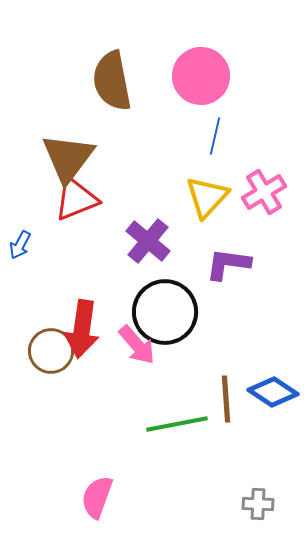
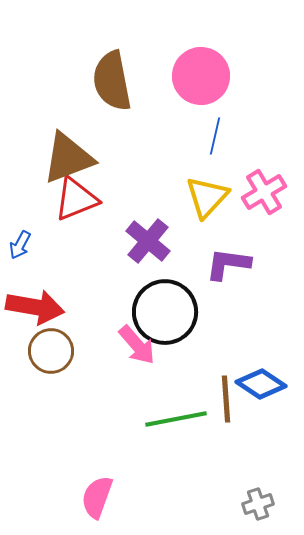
brown triangle: rotated 32 degrees clockwise
red arrow: moved 47 px left, 22 px up; rotated 88 degrees counterclockwise
blue diamond: moved 12 px left, 8 px up
green line: moved 1 px left, 5 px up
gray cross: rotated 20 degrees counterclockwise
